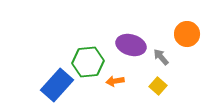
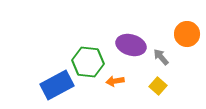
green hexagon: rotated 12 degrees clockwise
blue rectangle: rotated 20 degrees clockwise
